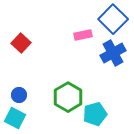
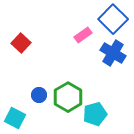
pink rectangle: rotated 24 degrees counterclockwise
blue cross: rotated 30 degrees counterclockwise
blue circle: moved 20 px right
